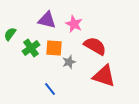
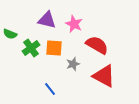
green semicircle: rotated 104 degrees counterclockwise
red semicircle: moved 2 px right, 1 px up
gray star: moved 4 px right, 2 px down
red triangle: rotated 10 degrees clockwise
